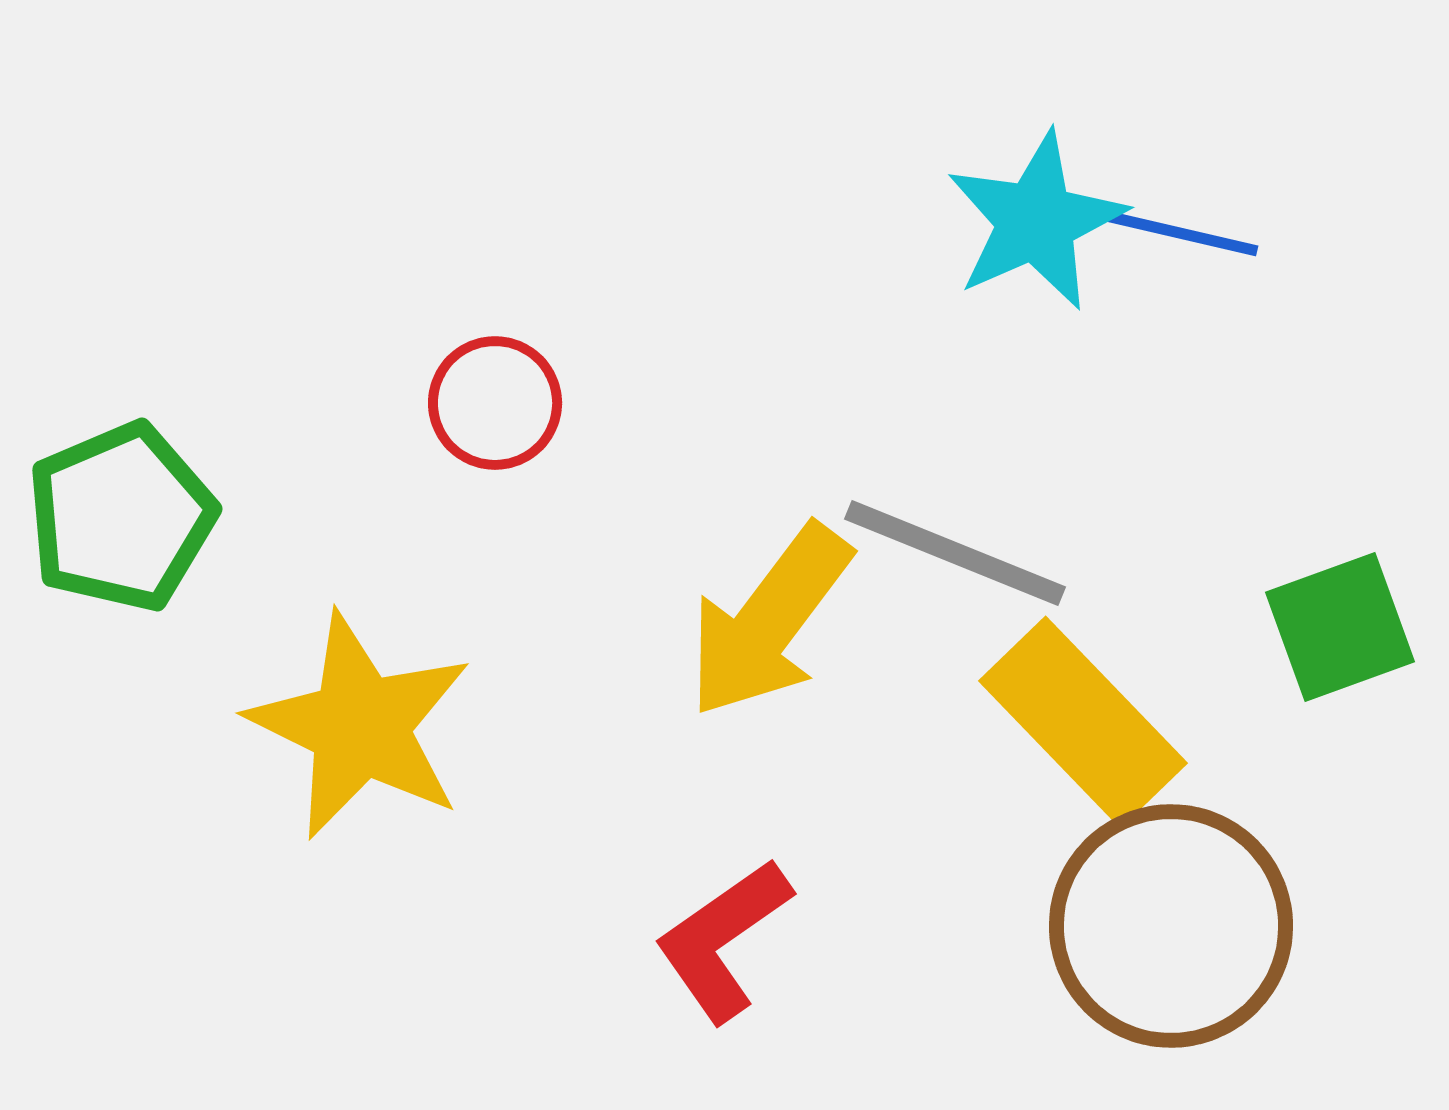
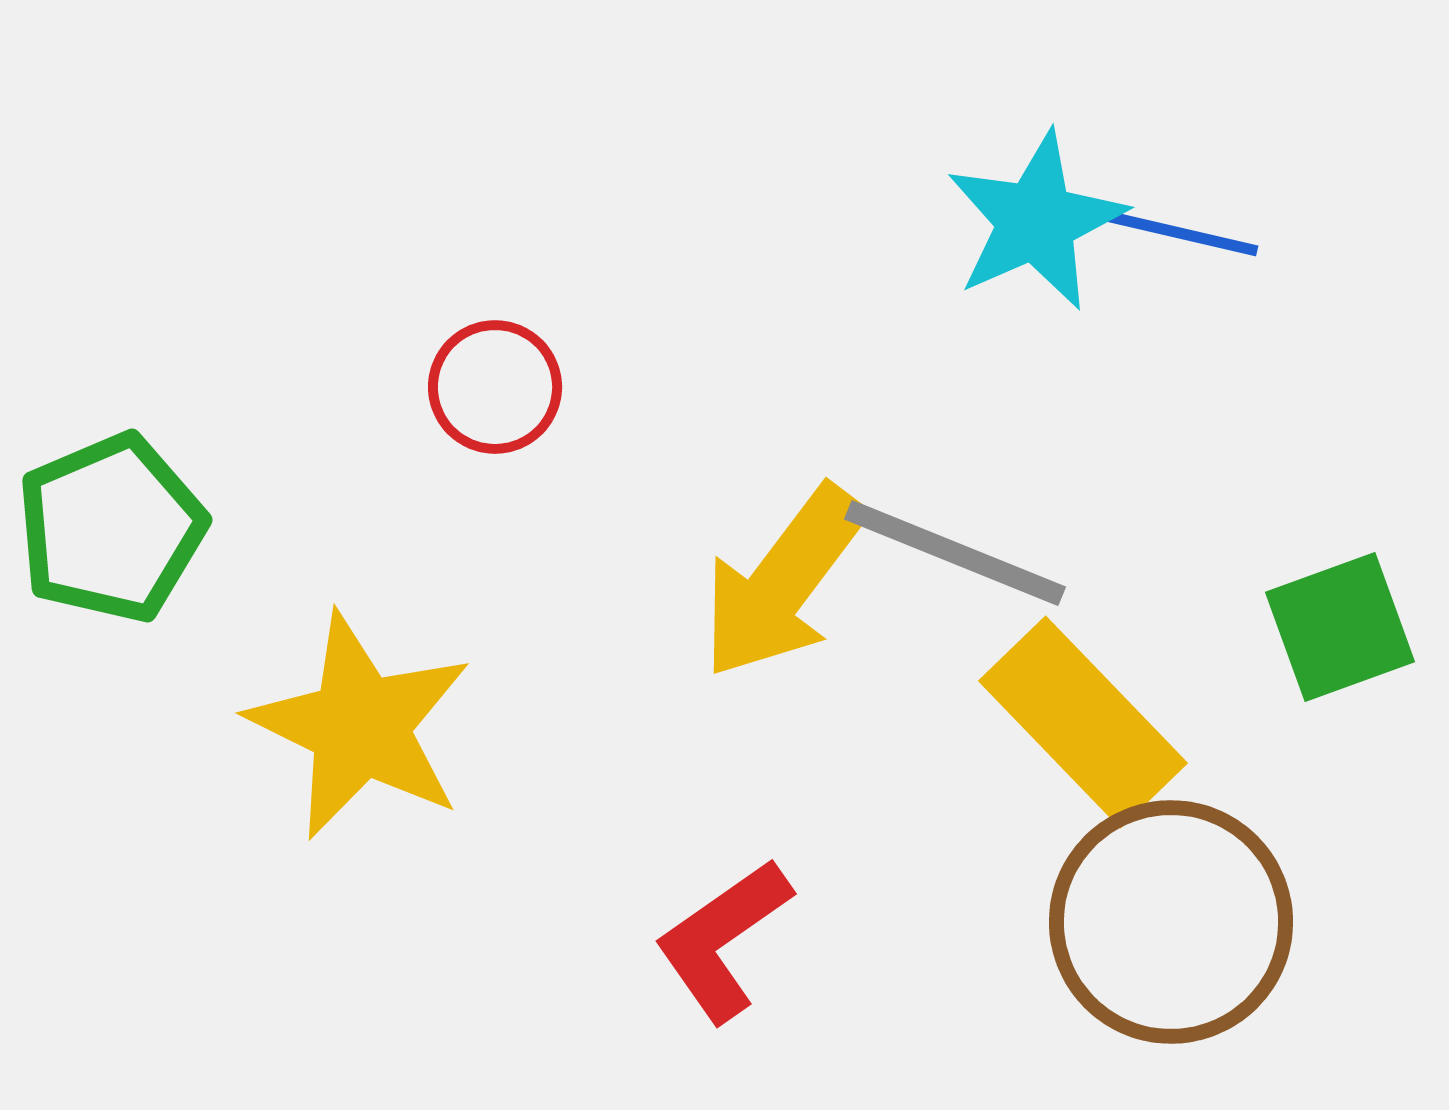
red circle: moved 16 px up
green pentagon: moved 10 px left, 11 px down
yellow arrow: moved 14 px right, 39 px up
brown circle: moved 4 px up
